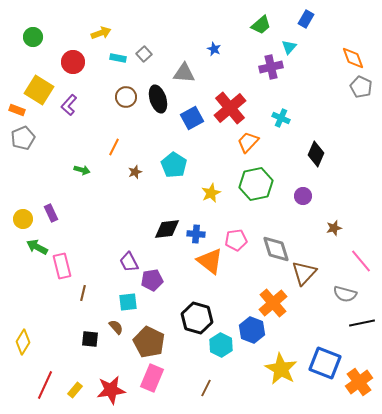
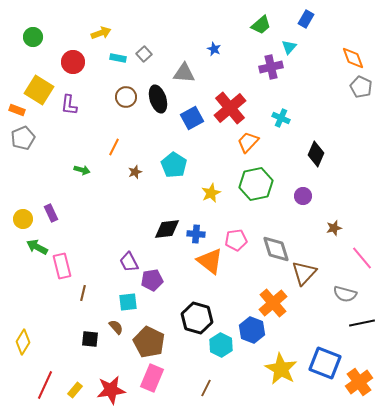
purple L-shape at (69, 105): rotated 35 degrees counterclockwise
pink line at (361, 261): moved 1 px right, 3 px up
